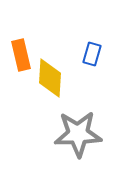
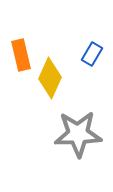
blue rectangle: rotated 15 degrees clockwise
yellow diamond: rotated 21 degrees clockwise
